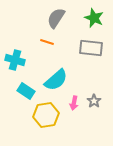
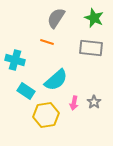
gray star: moved 1 px down
